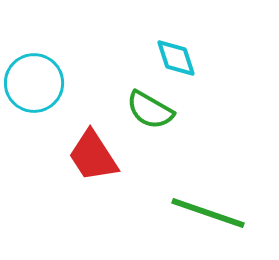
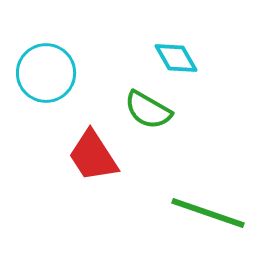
cyan diamond: rotated 12 degrees counterclockwise
cyan circle: moved 12 px right, 10 px up
green semicircle: moved 2 px left
